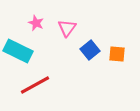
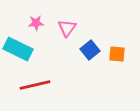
pink star: rotated 28 degrees counterclockwise
cyan rectangle: moved 2 px up
red line: rotated 16 degrees clockwise
